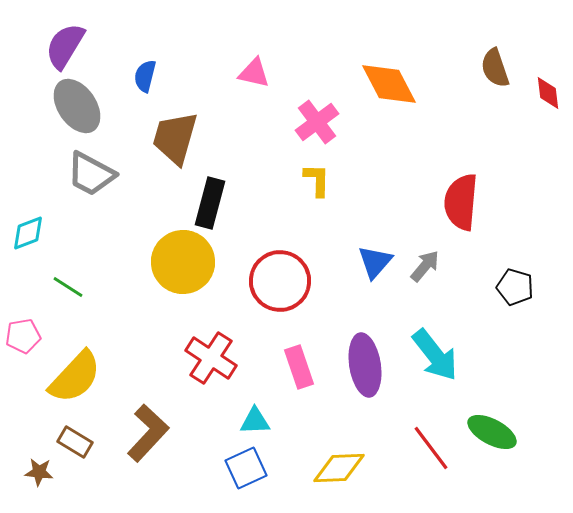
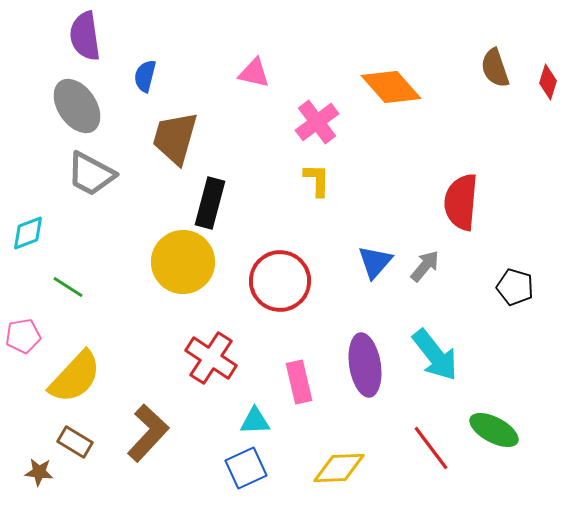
purple semicircle: moved 20 px right, 10 px up; rotated 39 degrees counterclockwise
orange diamond: moved 2 px right, 3 px down; rotated 14 degrees counterclockwise
red diamond: moved 11 px up; rotated 24 degrees clockwise
pink rectangle: moved 15 px down; rotated 6 degrees clockwise
green ellipse: moved 2 px right, 2 px up
